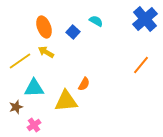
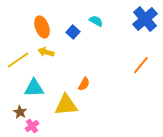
orange ellipse: moved 2 px left
yellow arrow: rotated 14 degrees counterclockwise
yellow line: moved 2 px left, 1 px up
yellow triangle: moved 4 px down
brown star: moved 4 px right, 5 px down; rotated 24 degrees counterclockwise
pink cross: moved 2 px left, 1 px down
